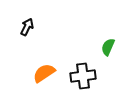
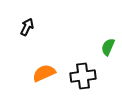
orange semicircle: rotated 10 degrees clockwise
